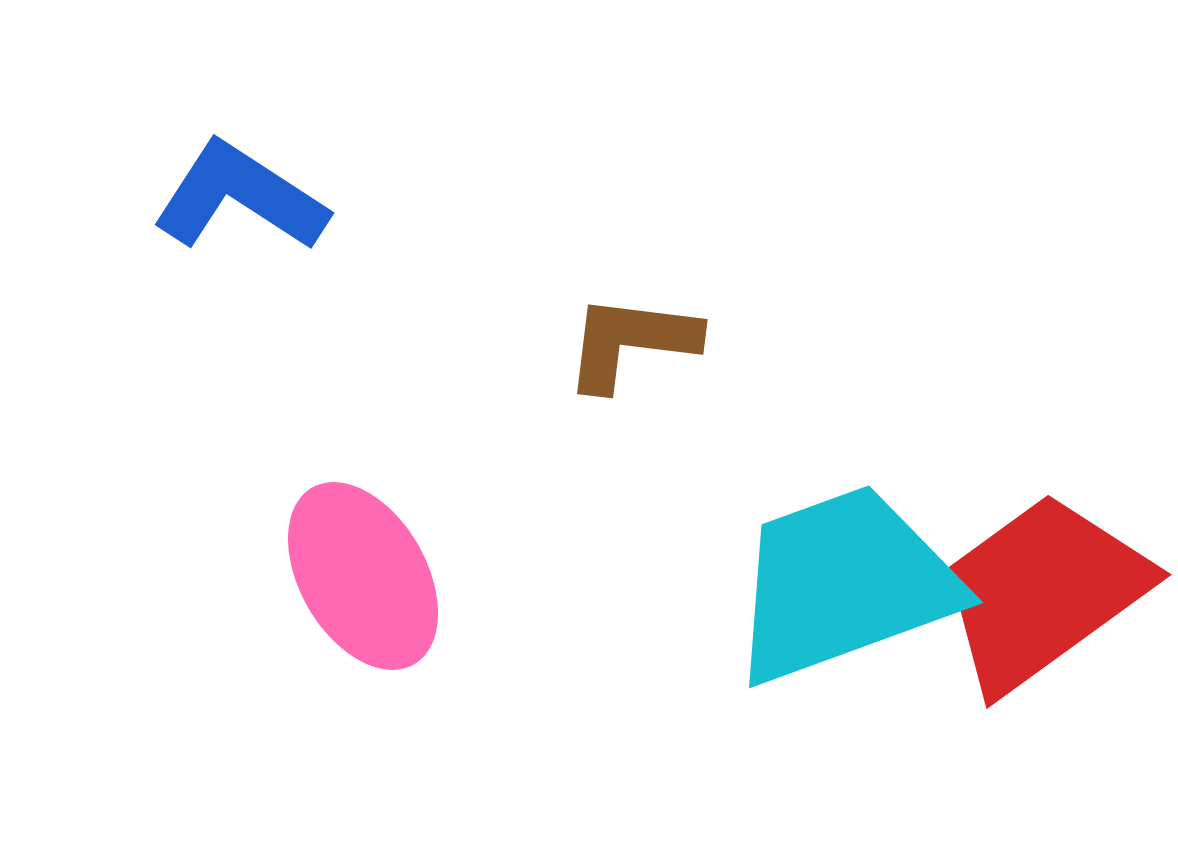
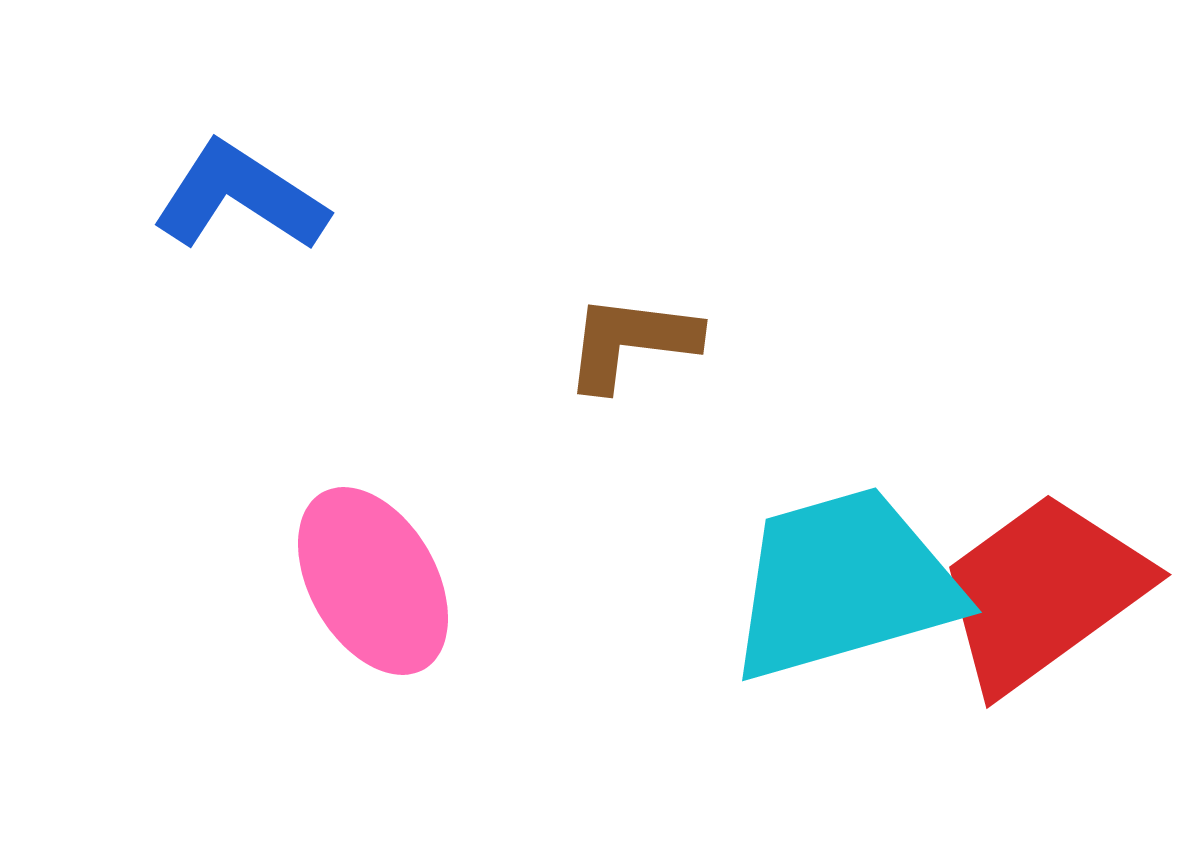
pink ellipse: moved 10 px right, 5 px down
cyan trapezoid: rotated 4 degrees clockwise
